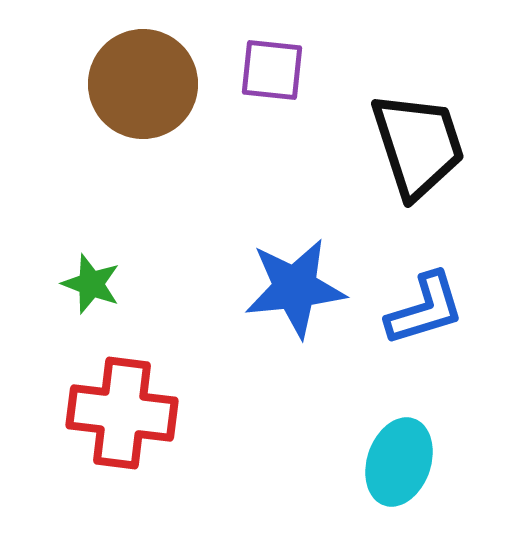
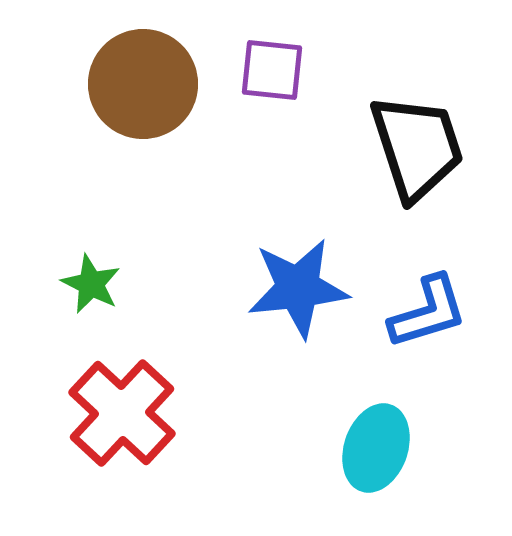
black trapezoid: moved 1 px left, 2 px down
green star: rotated 6 degrees clockwise
blue star: moved 3 px right
blue L-shape: moved 3 px right, 3 px down
red cross: rotated 36 degrees clockwise
cyan ellipse: moved 23 px left, 14 px up
